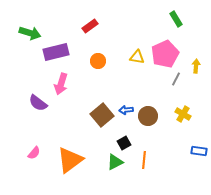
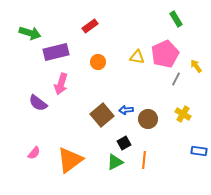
orange circle: moved 1 px down
yellow arrow: rotated 40 degrees counterclockwise
brown circle: moved 3 px down
